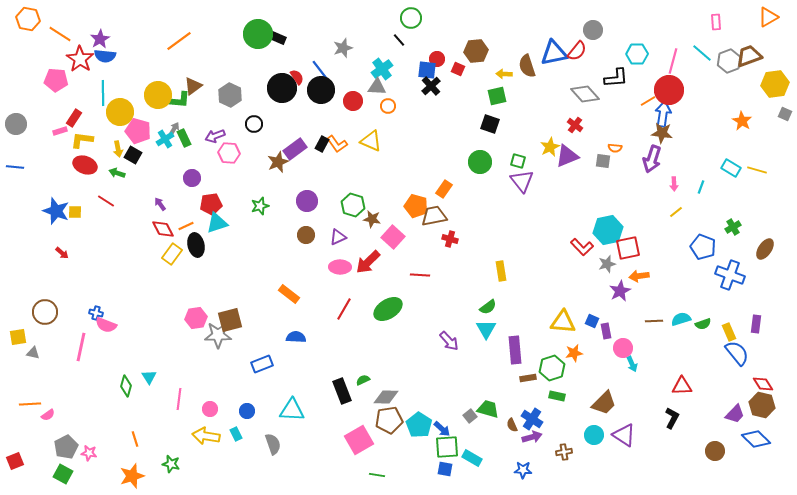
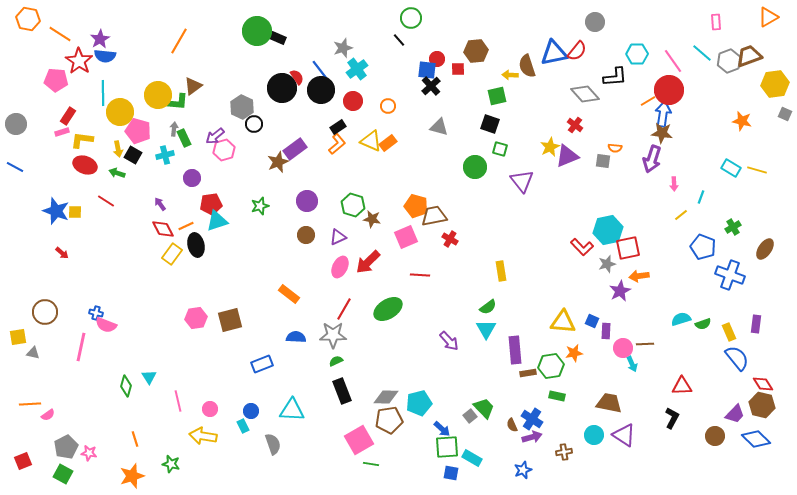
gray circle at (593, 30): moved 2 px right, 8 px up
green circle at (258, 34): moved 1 px left, 3 px up
orange line at (179, 41): rotated 24 degrees counterclockwise
red star at (80, 59): moved 1 px left, 2 px down
pink line at (673, 61): rotated 50 degrees counterclockwise
cyan cross at (382, 69): moved 25 px left
red square at (458, 69): rotated 24 degrees counterclockwise
yellow arrow at (504, 74): moved 6 px right, 1 px down
black L-shape at (616, 78): moved 1 px left, 1 px up
gray triangle at (377, 87): moved 62 px right, 40 px down; rotated 12 degrees clockwise
gray hexagon at (230, 95): moved 12 px right, 12 px down
green L-shape at (179, 100): moved 2 px left, 2 px down
red rectangle at (74, 118): moved 6 px left, 2 px up
orange star at (742, 121): rotated 18 degrees counterclockwise
gray arrow at (174, 129): rotated 24 degrees counterclockwise
pink rectangle at (60, 131): moved 2 px right, 1 px down
purple arrow at (215, 136): rotated 18 degrees counterclockwise
cyan cross at (165, 139): moved 16 px down; rotated 18 degrees clockwise
black rectangle at (322, 144): moved 16 px right, 17 px up; rotated 28 degrees clockwise
orange L-shape at (337, 144): rotated 95 degrees counterclockwise
pink hexagon at (229, 153): moved 5 px left, 3 px up; rotated 20 degrees counterclockwise
green square at (518, 161): moved 18 px left, 12 px up
green circle at (480, 162): moved 5 px left, 5 px down
blue line at (15, 167): rotated 24 degrees clockwise
cyan line at (701, 187): moved 10 px down
orange rectangle at (444, 189): moved 56 px left, 46 px up; rotated 18 degrees clockwise
yellow line at (676, 212): moved 5 px right, 3 px down
cyan triangle at (217, 223): moved 2 px up
pink square at (393, 237): moved 13 px right; rotated 25 degrees clockwise
red cross at (450, 239): rotated 14 degrees clockwise
pink ellipse at (340, 267): rotated 65 degrees counterclockwise
brown line at (654, 321): moved 9 px left, 23 px down
purple rectangle at (606, 331): rotated 14 degrees clockwise
gray star at (218, 335): moved 115 px right
blue semicircle at (737, 353): moved 5 px down
green hexagon at (552, 368): moved 1 px left, 2 px up; rotated 10 degrees clockwise
brown rectangle at (528, 378): moved 5 px up
green semicircle at (363, 380): moved 27 px left, 19 px up
pink line at (179, 399): moved 1 px left, 2 px down; rotated 20 degrees counterclockwise
brown trapezoid at (604, 403): moved 5 px right; rotated 124 degrees counterclockwise
green trapezoid at (488, 409): moved 4 px left, 1 px up; rotated 30 degrees clockwise
blue circle at (247, 411): moved 4 px right
cyan pentagon at (419, 425): moved 22 px up; rotated 25 degrees clockwise
cyan rectangle at (236, 434): moved 7 px right, 8 px up
yellow arrow at (206, 436): moved 3 px left
brown circle at (715, 451): moved 15 px up
red square at (15, 461): moved 8 px right
blue square at (445, 469): moved 6 px right, 4 px down
blue star at (523, 470): rotated 24 degrees counterclockwise
green line at (377, 475): moved 6 px left, 11 px up
